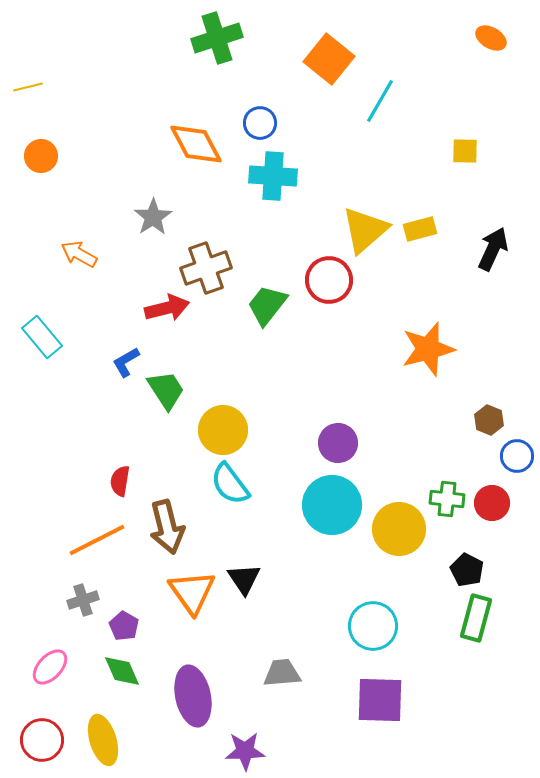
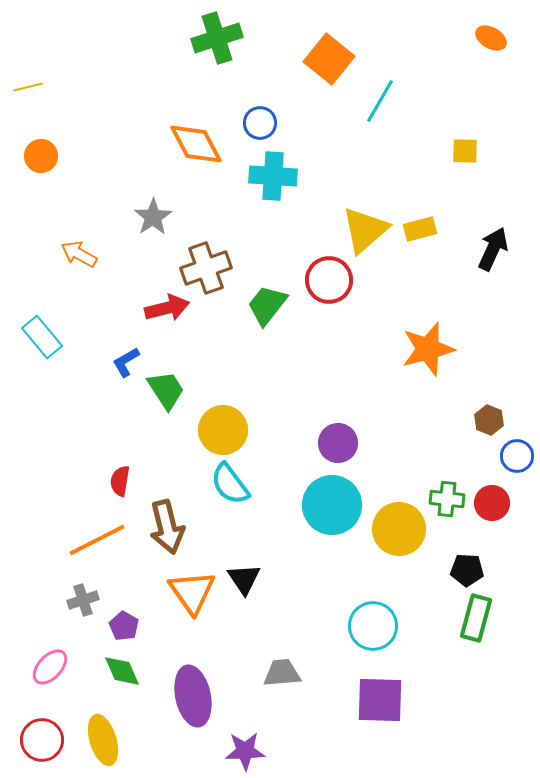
black pentagon at (467, 570): rotated 24 degrees counterclockwise
